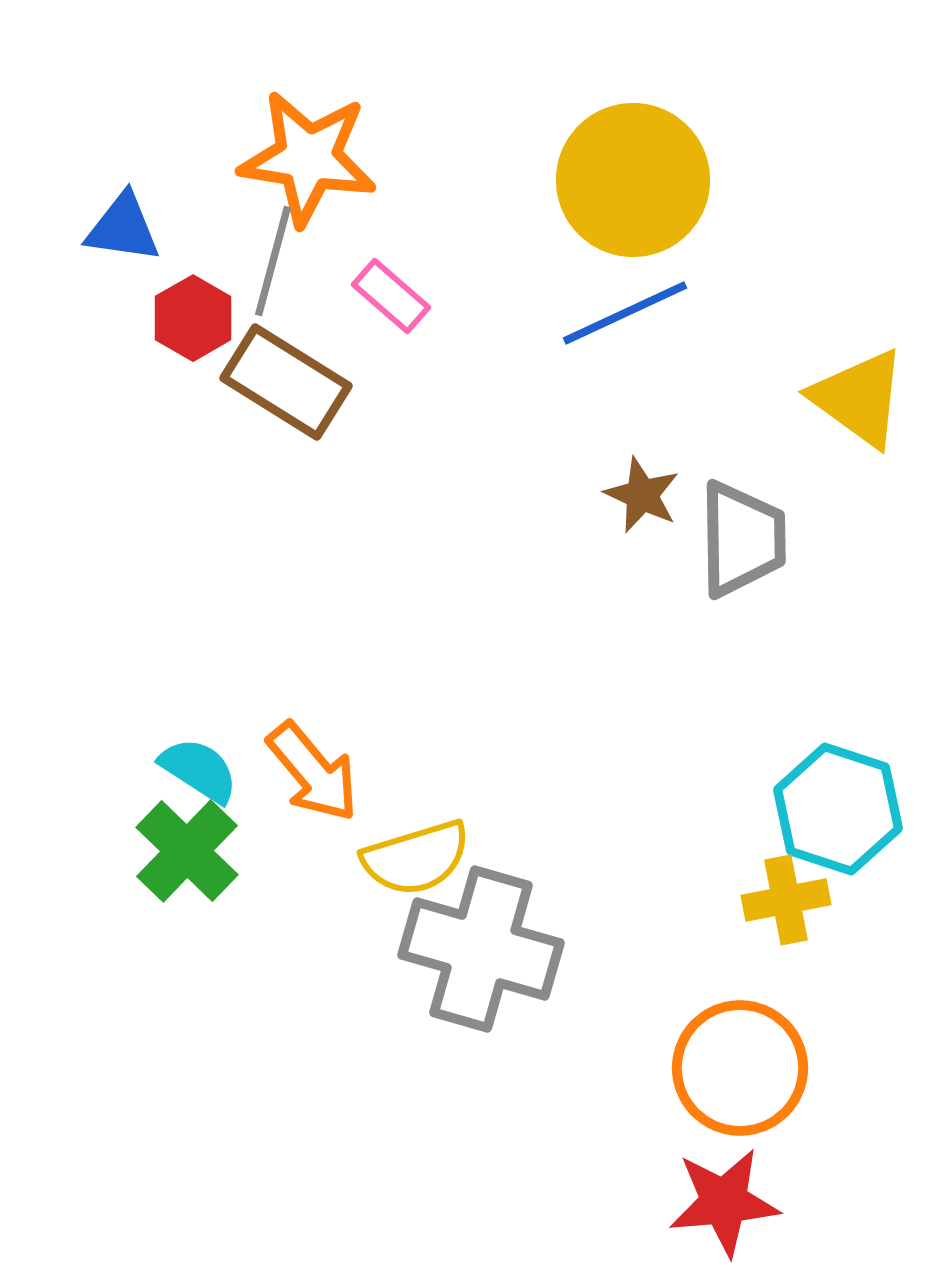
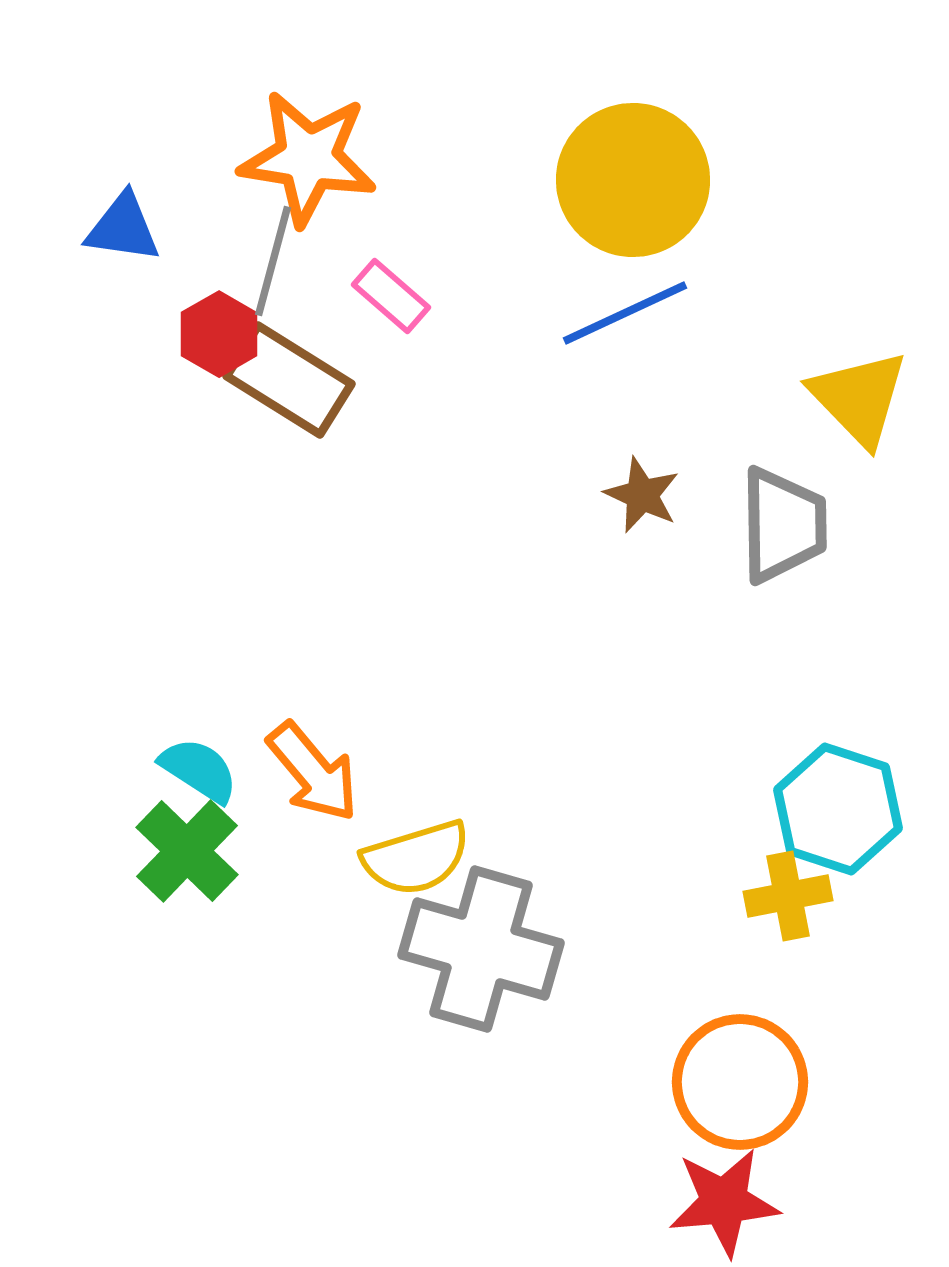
red hexagon: moved 26 px right, 16 px down
brown rectangle: moved 3 px right, 2 px up
yellow triangle: rotated 10 degrees clockwise
gray trapezoid: moved 41 px right, 14 px up
yellow cross: moved 2 px right, 4 px up
orange circle: moved 14 px down
